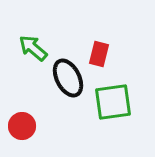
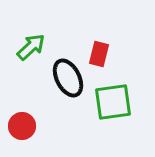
green arrow: moved 2 px left, 1 px up; rotated 96 degrees clockwise
